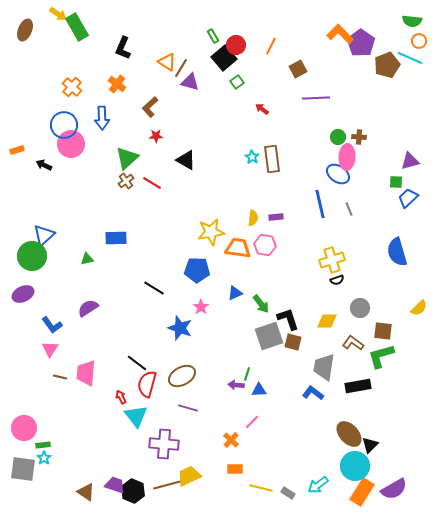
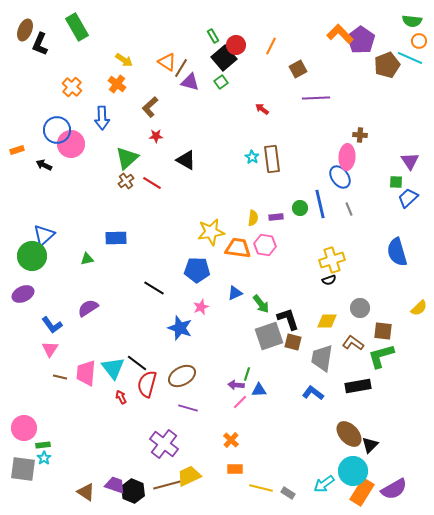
yellow arrow at (58, 14): moved 66 px right, 46 px down
purple pentagon at (361, 43): moved 3 px up
black L-shape at (123, 48): moved 83 px left, 4 px up
green square at (237, 82): moved 16 px left
blue circle at (64, 125): moved 7 px left, 5 px down
green circle at (338, 137): moved 38 px left, 71 px down
brown cross at (359, 137): moved 1 px right, 2 px up
purple triangle at (410, 161): rotated 48 degrees counterclockwise
blue ellipse at (338, 174): moved 2 px right, 3 px down; rotated 20 degrees clockwise
black semicircle at (337, 280): moved 8 px left
pink star at (201, 307): rotated 14 degrees clockwise
gray trapezoid at (324, 367): moved 2 px left, 9 px up
cyan triangle at (136, 416): moved 23 px left, 48 px up
pink line at (252, 422): moved 12 px left, 20 px up
purple cross at (164, 444): rotated 32 degrees clockwise
cyan circle at (355, 466): moved 2 px left, 5 px down
cyan arrow at (318, 485): moved 6 px right, 1 px up
